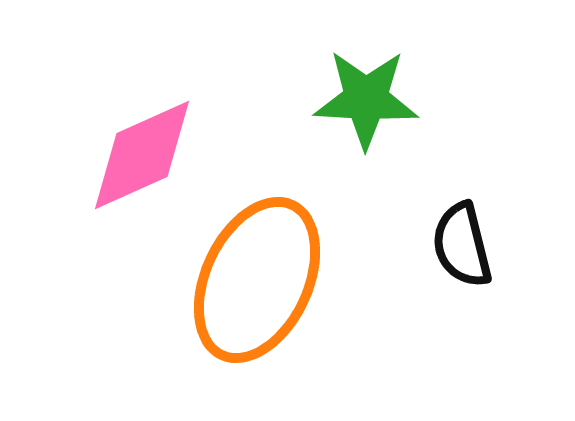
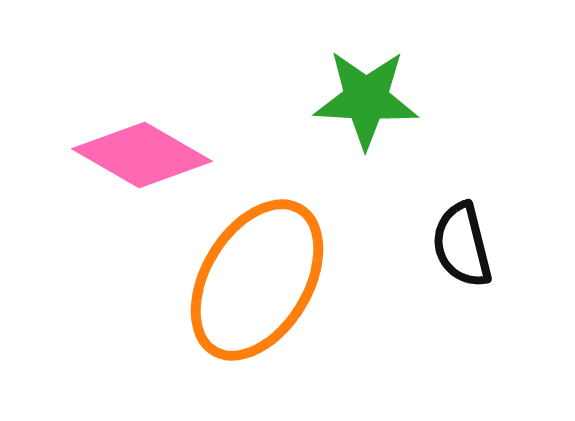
pink diamond: rotated 54 degrees clockwise
orange ellipse: rotated 6 degrees clockwise
